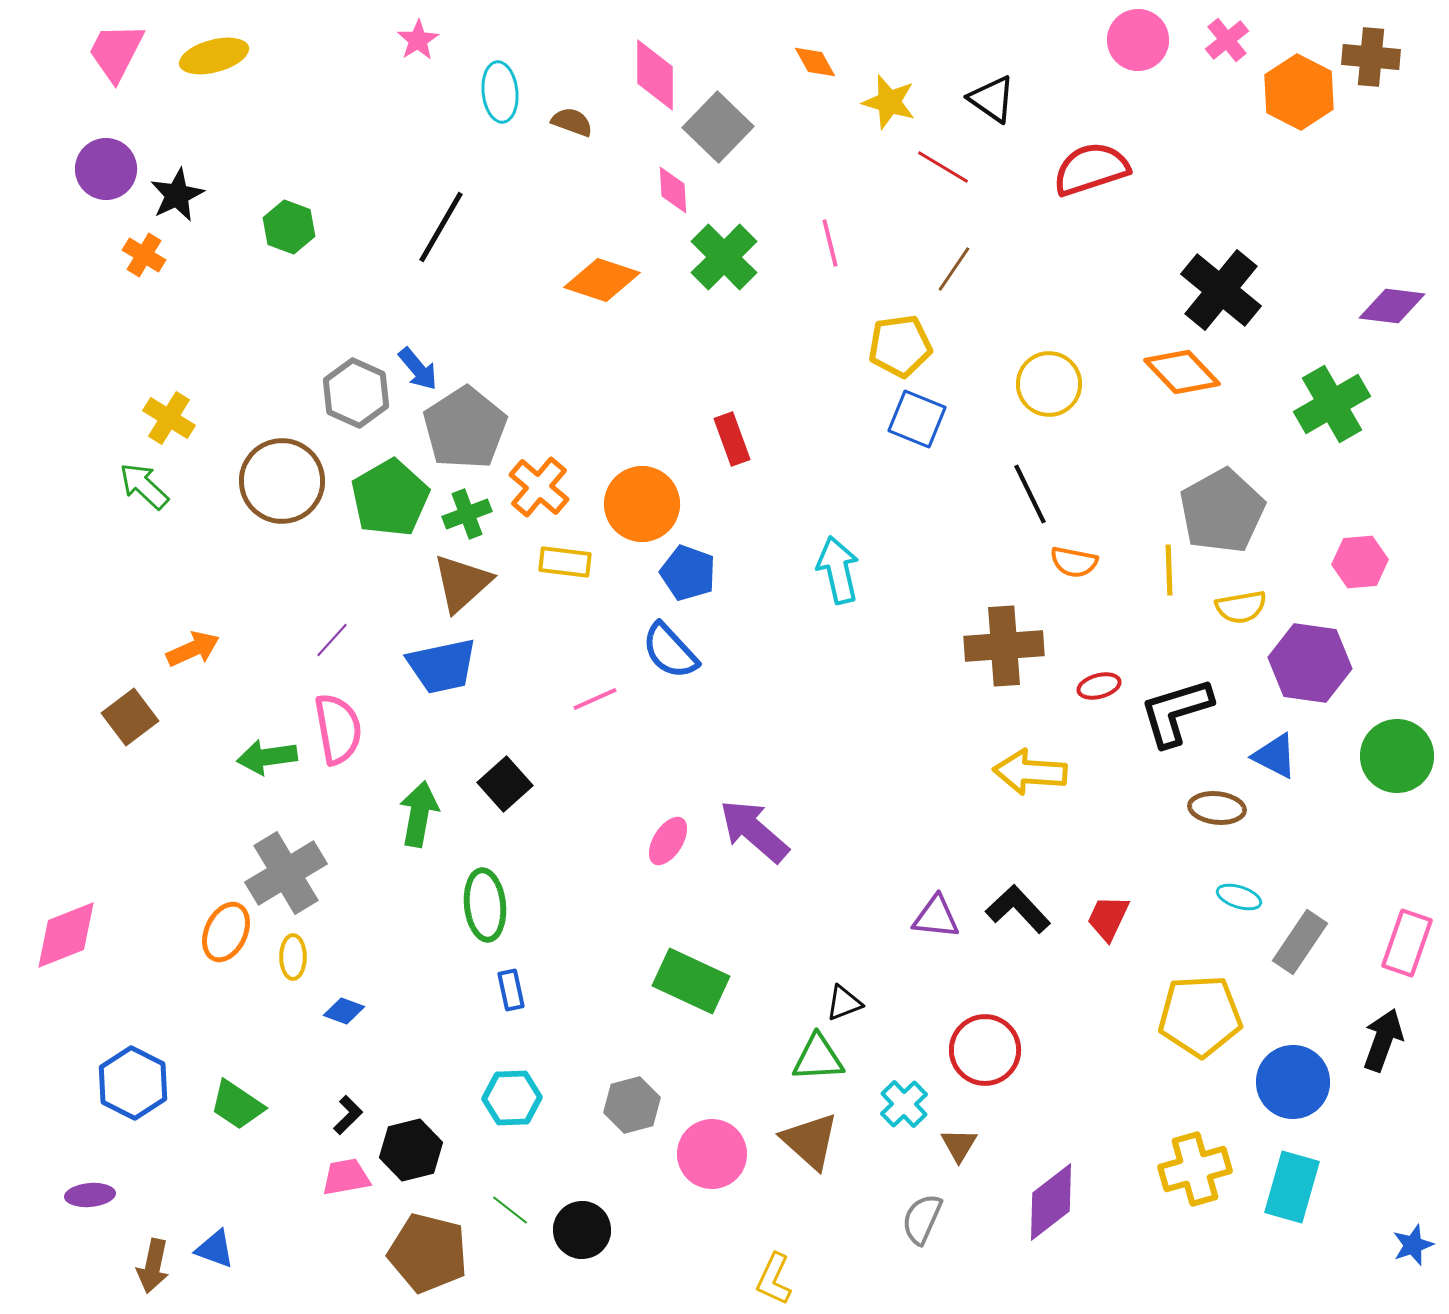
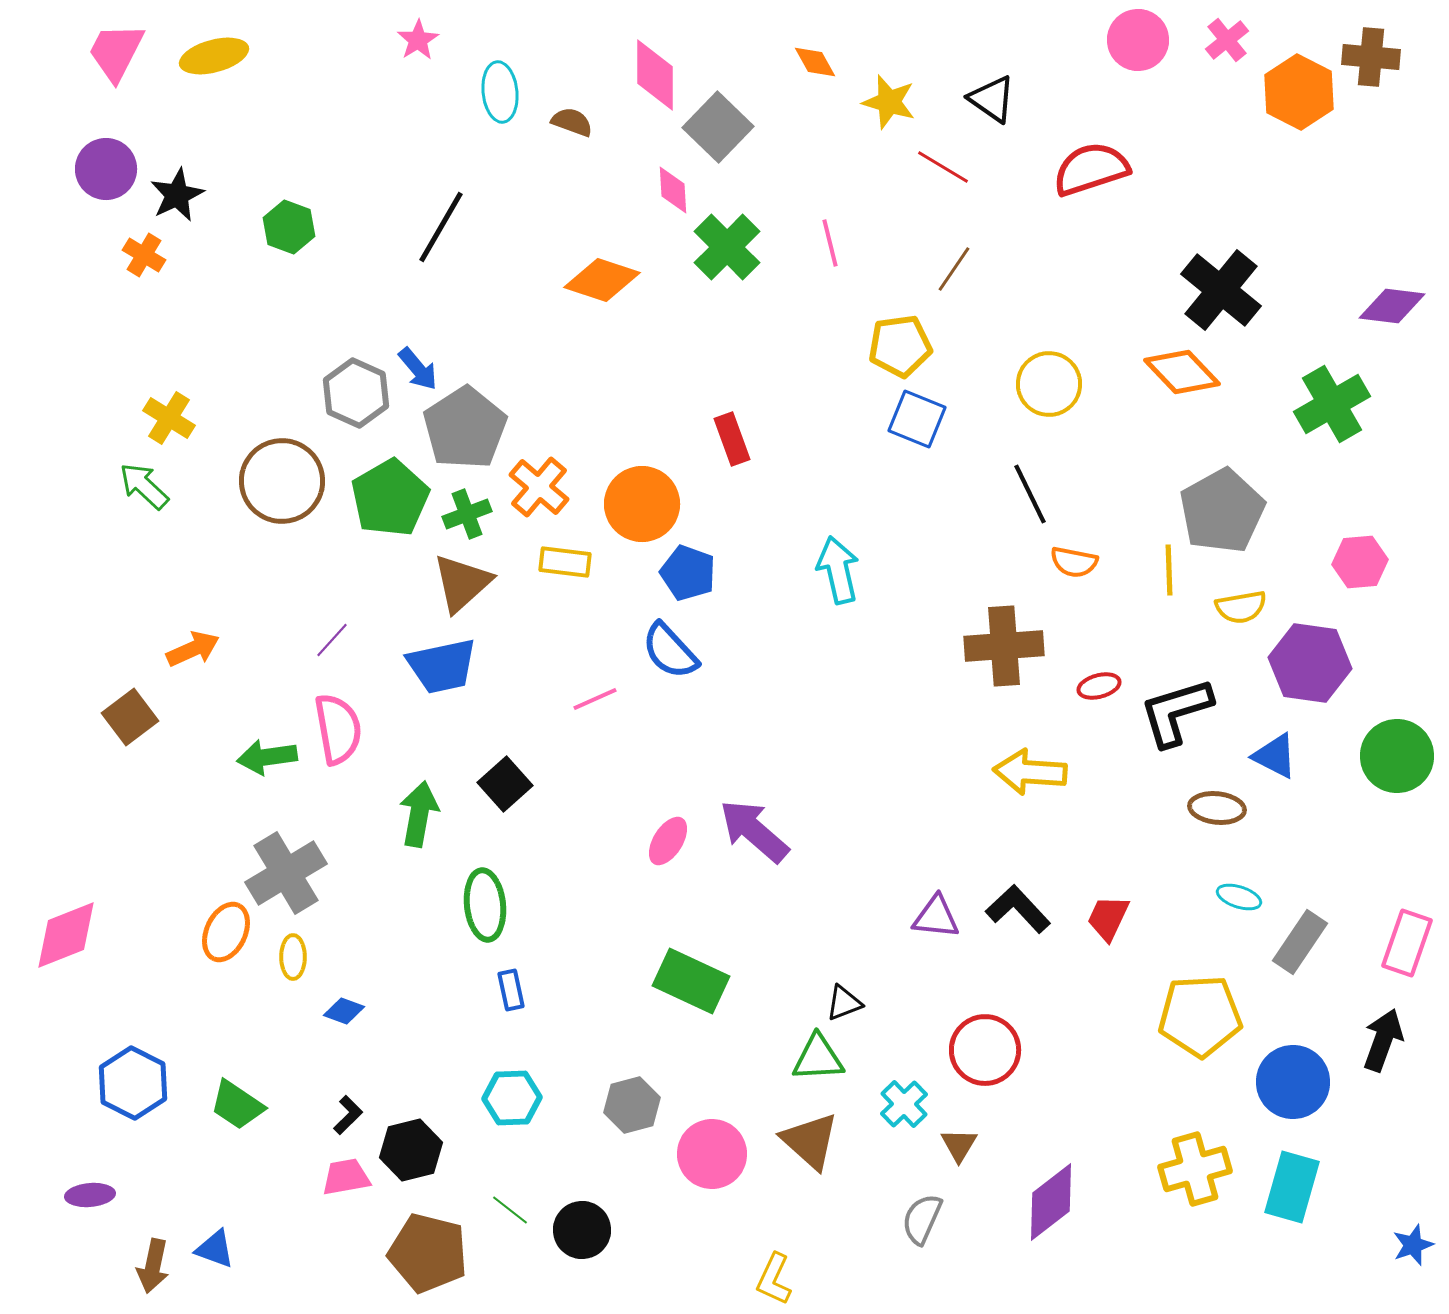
green cross at (724, 257): moved 3 px right, 10 px up
